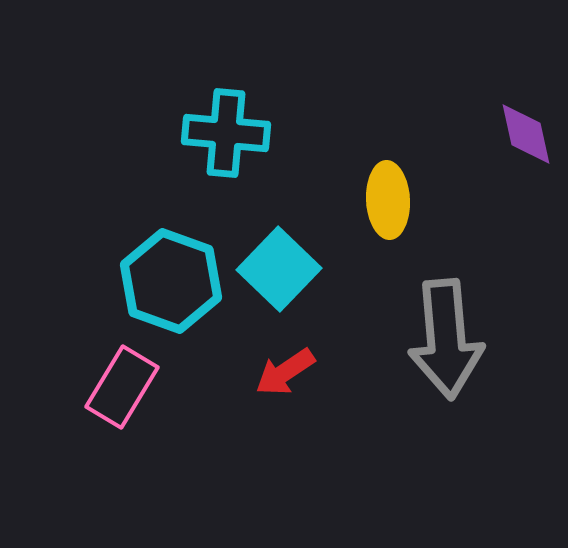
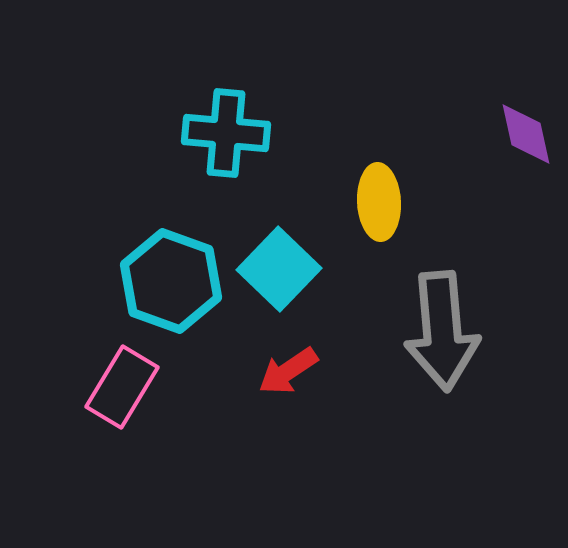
yellow ellipse: moved 9 px left, 2 px down
gray arrow: moved 4 px left, 8 px up
red arrow: moved 3 px right, 1 px up
